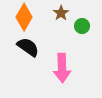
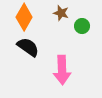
brown star: rotated 21 degrees counterclockwise
pink arrow: moved 2 px down
